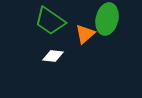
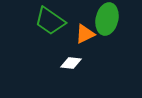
orange triangle: rotated 15 degrees clockwise
white diamond: moved 18 px right, 7 px down
